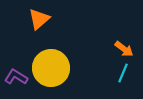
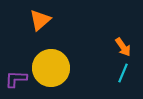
orange triangle: moved 1 px right, 1 px down
orange arrow: moved 1 px left, 2 px up; rotated 18 degrees clockwise
purple L-shape: moved 2 px down; rotated 30 degrees counterclockwise
